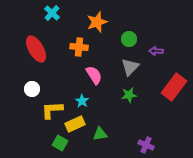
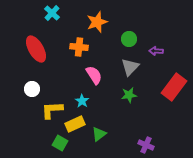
green triangle: moved 1 px left; rotated 28 degrees counterclockwise
